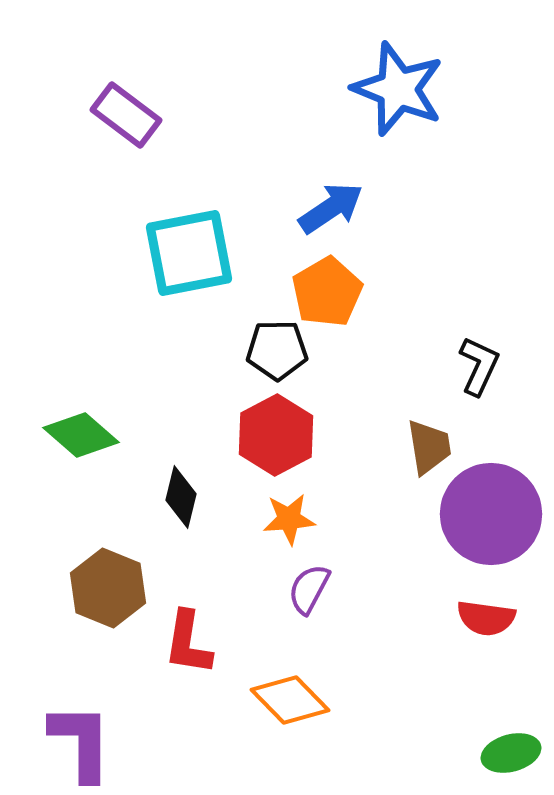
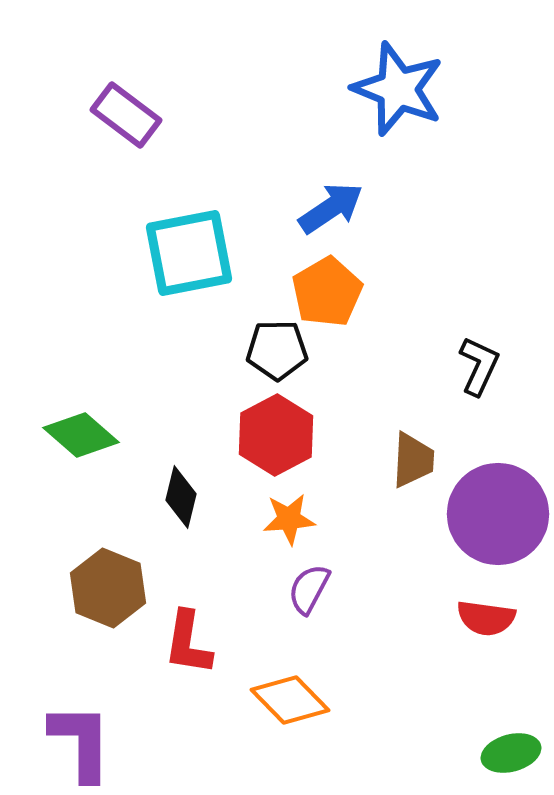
brown trapezoid: moved 16 px left, 13 px down; rotated 12 degrees clockwise
purple circle: moved 7 px right
